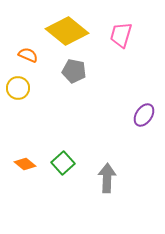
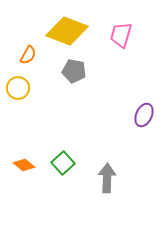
yellow diamond: rotated 18 degrees counterclockwise
orange semicircle: rotated 96 degrees clockwise
purple ellipse: rotated 10 degrees counterclockwise
orange diamond: moved 1 px left, 1 px down
